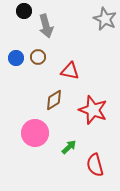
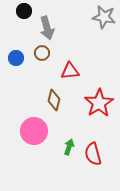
gray star: moved 1 px left, 2 px up; rotated 15 degrees counterclockwise
gray arrow: moved 1 px right, 2 px down
brown circle: moved 4 px right, 4 px up
red triangle: rotated 18 degrees counterclockwise
brown diamond: rotated 45 degrees counterclockwise
red star: moved 6 px right, 7 px up; rotated 20 degrees clockwise
pink circle: moved 1 px left, 2 px up
green arrow: rotated 28 degrees counterclockwise
red semicircle: moved 2 px left, 11 px up
